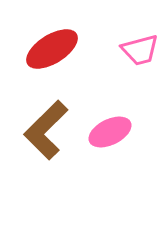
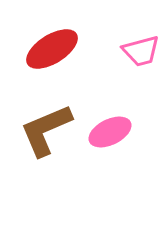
pink trapezoid: moved 1 px right, 1 px down
brown L-shape: rotated 22 degrees clockwise
